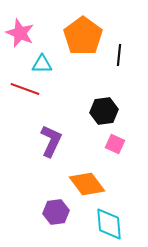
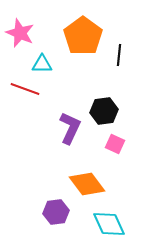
purple L-shape: moved 19 px right, 13 px up
cyan diamond: rotated 20 degrees counterclockwise
